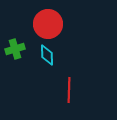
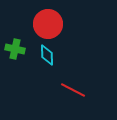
green cross: rotated 30 degrees clockwise
red line: moved 4 px right; rotated 65 degrees counterclockwise
